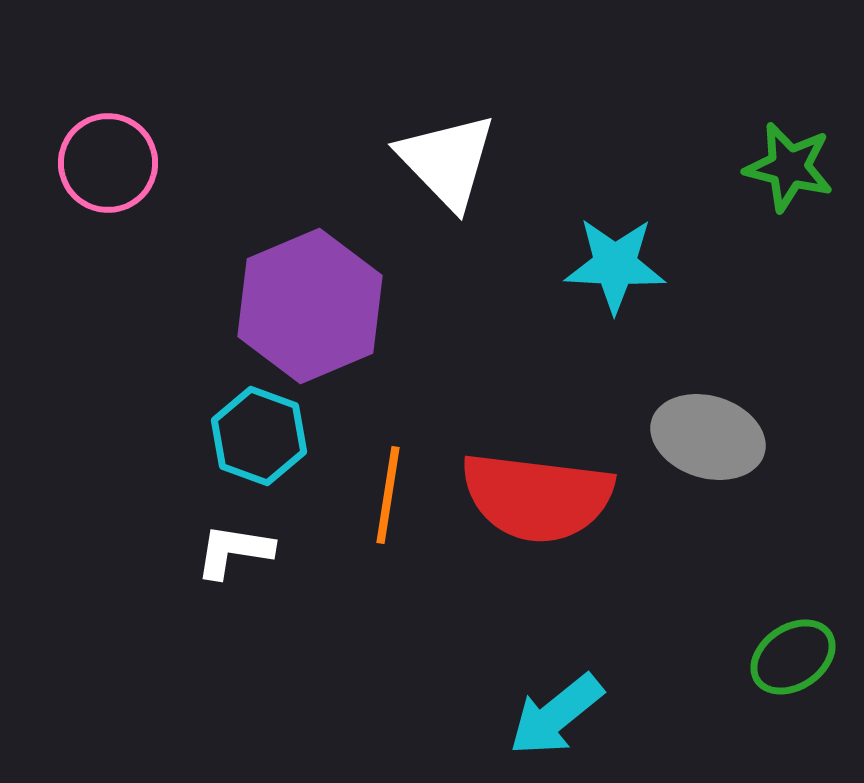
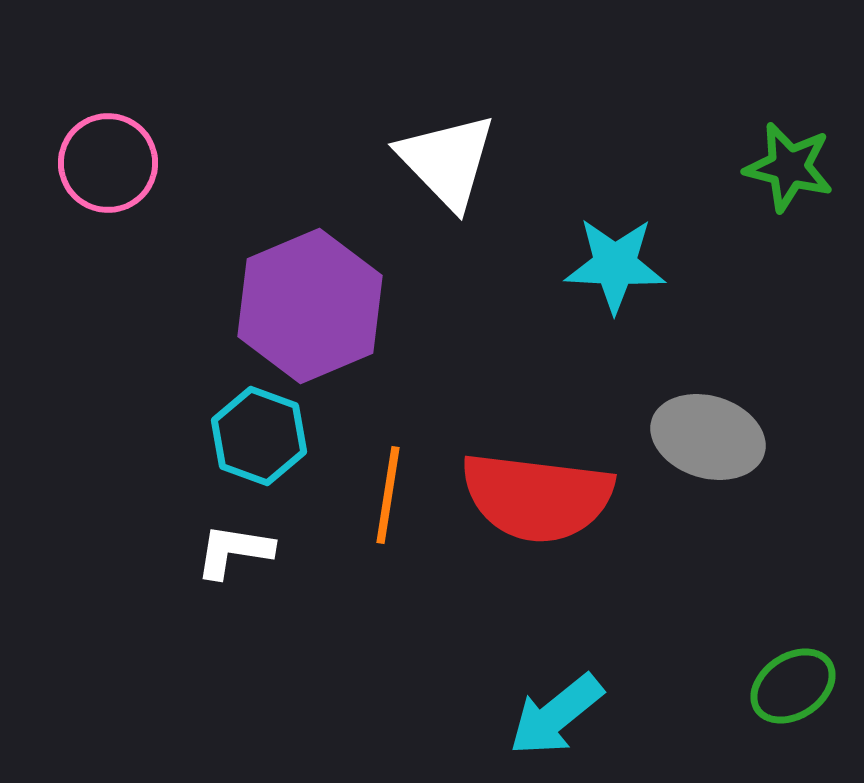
green ellipse: moved 29 px down
